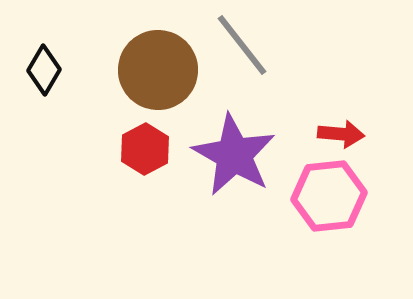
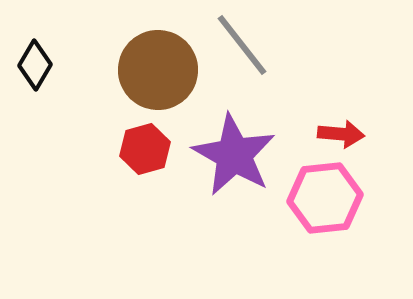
black diamond: moved 9 px left, 5 px up
red hexagon: rotated 12 degrees clockwise
pink hexagon: moved 4 px left, 2 px down
